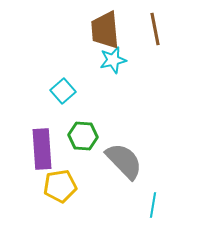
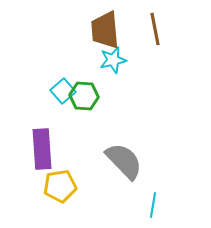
green hexagon: moved 1 px right, 40 px up
